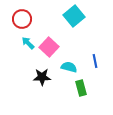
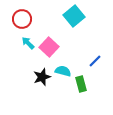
blue line: rotated 56 degrees clockwise
cyan semicircle: moved 6 px left, 4 px down
black star: rotated 18 degrees counterclockwise
green rectangle: moved 4 px up
